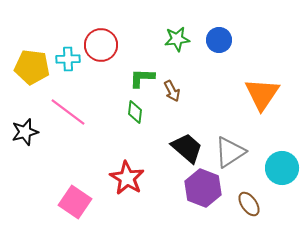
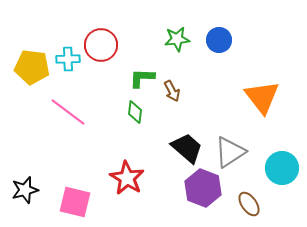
orange triangle: moved 3 px down; rotated 12 degrees counterclockwise
black star: moved 58 px down
pink square: rotated 20 degrees counterclockwise
